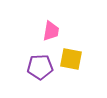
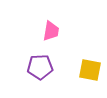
yellow square: moved 19 px right, 11 px down
